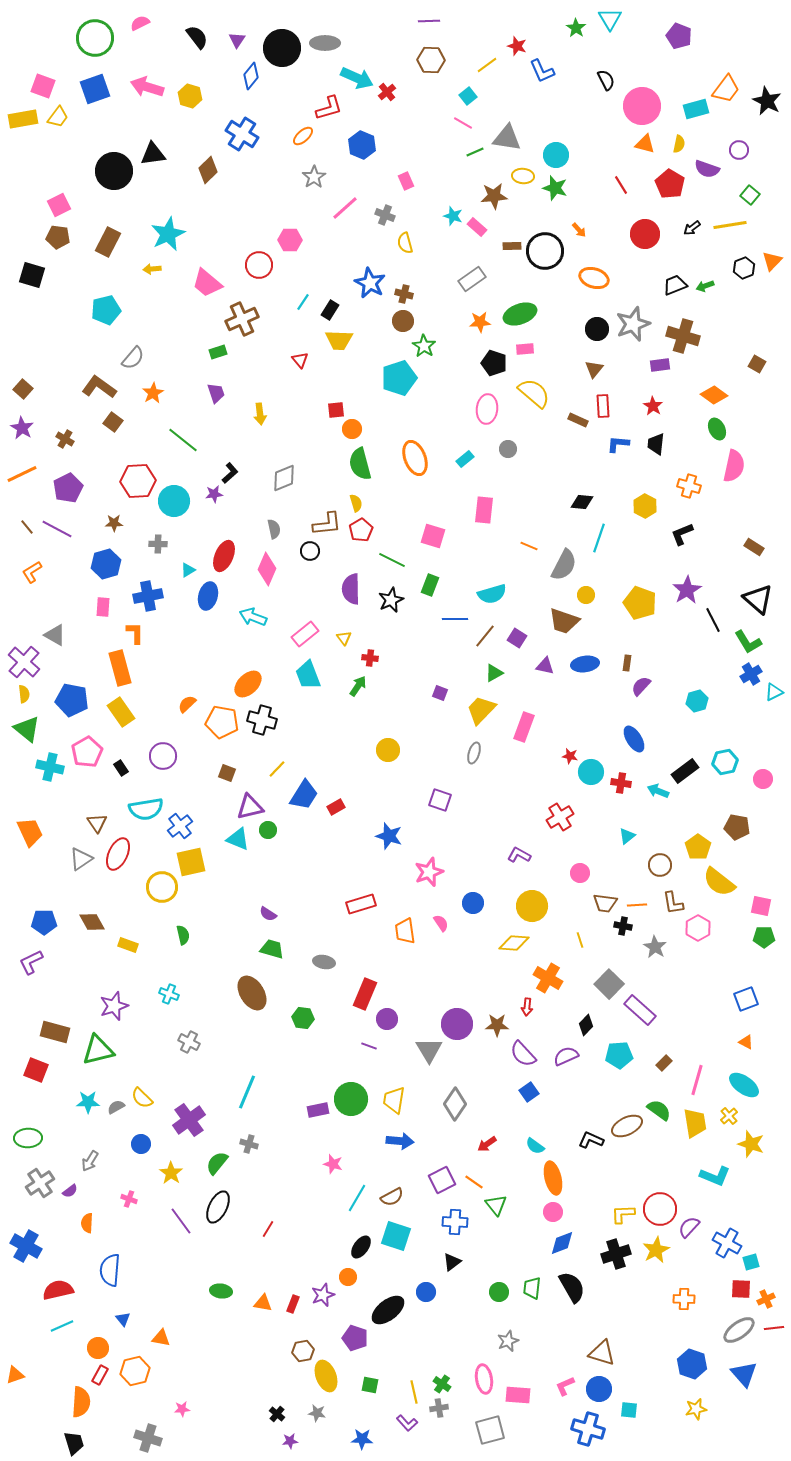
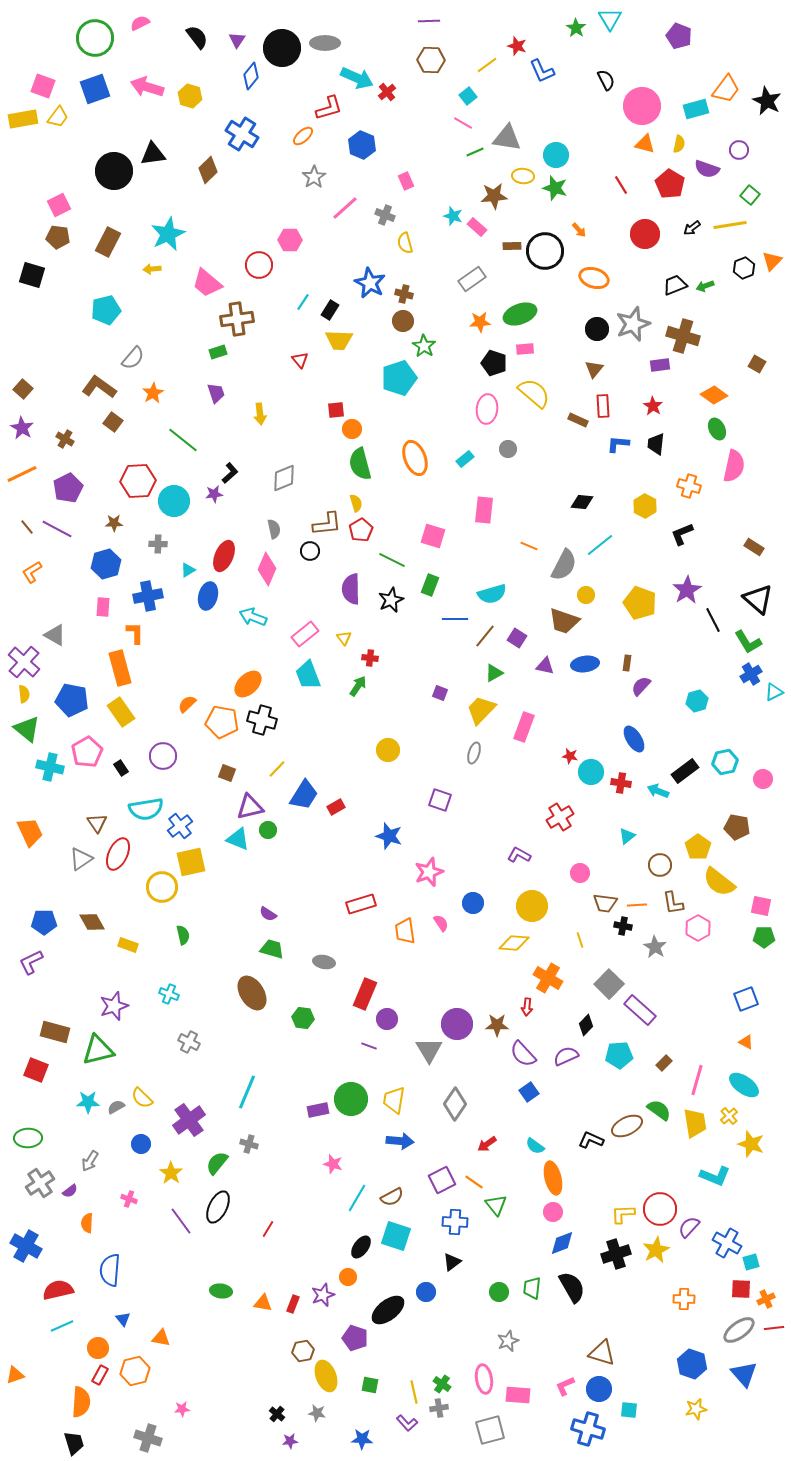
brown cross at (242, 319): moved 5 px left; rotated 16 degrees clockwise
cyan line at (599, 538): moved 1 px right, 7 px down; rotated 32 degrees clockwise
